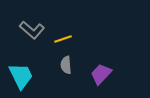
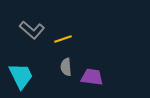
gray semicircle: moved 2 px down
purple trapezoid: moved 9 px left, 3 px down; rotated 55 degrees clockwise
